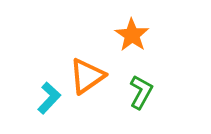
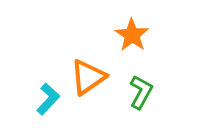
orange triangle: moved 1 px right, 1 px down
cyan L-shape: moved 1 px left, 1 px down
